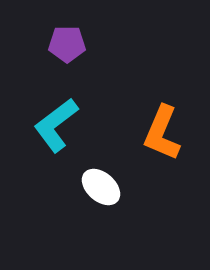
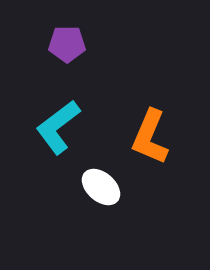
cyan L-shape: moved 2 px right, 2 px down
orange L-shape: moved 12 px left, 4 px down
